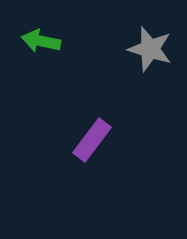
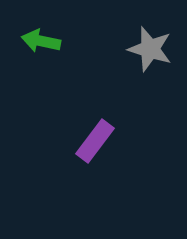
purple rectangle: moved 3 px right, 1 px down
